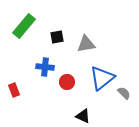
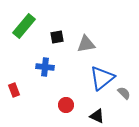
red circle: moved 1 px left, 23 px down
black triangle: moved 14 px right
